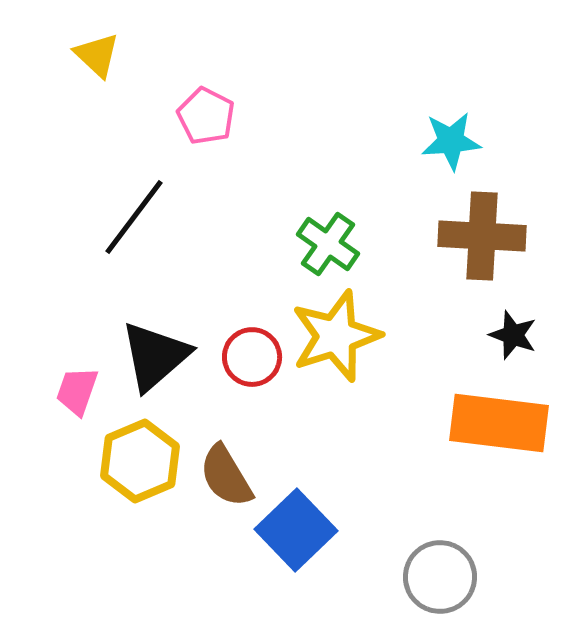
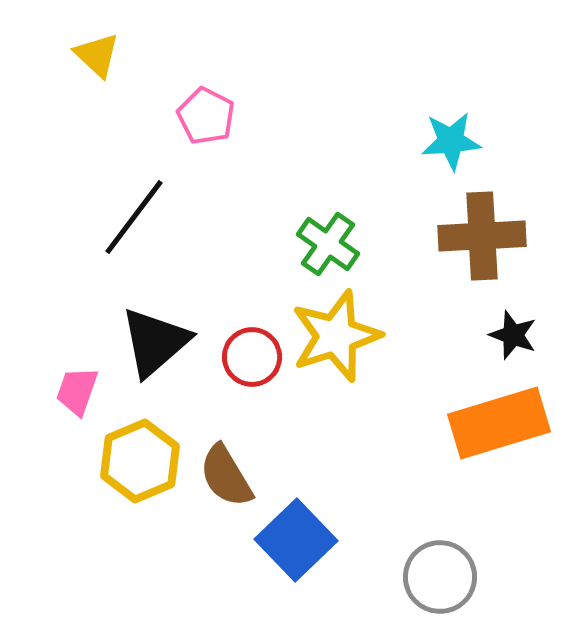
brown cross: rotated 6 degrees counterclockwise
black triangle: moved 14 px up
orange rectangle: rotated 24 degrees counterclockwise
blue square: moved 10 px down
